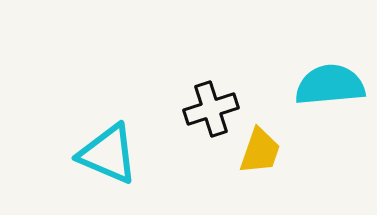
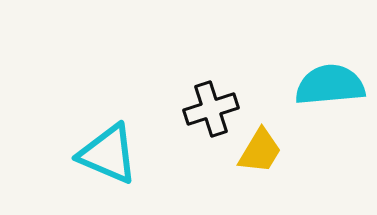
yellow trapezoid: rotated 12 degrees clockwise
